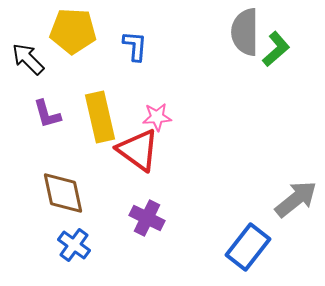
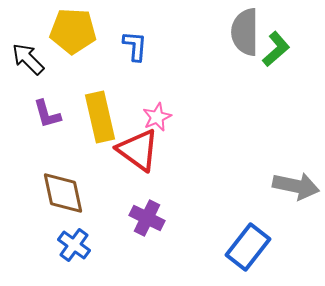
pink star: rotated 20 degrees counterclockwise
gray arrow: moved 13 px up; rotated 51 degrees clockwise
